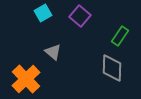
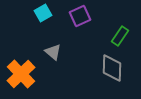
purple square: rotated 25 degrees clockwise
orange cross: moved 5 px left, 5 px up
